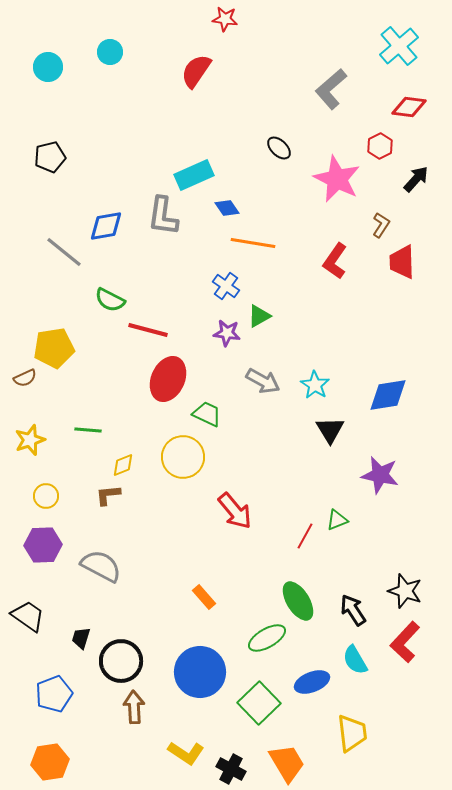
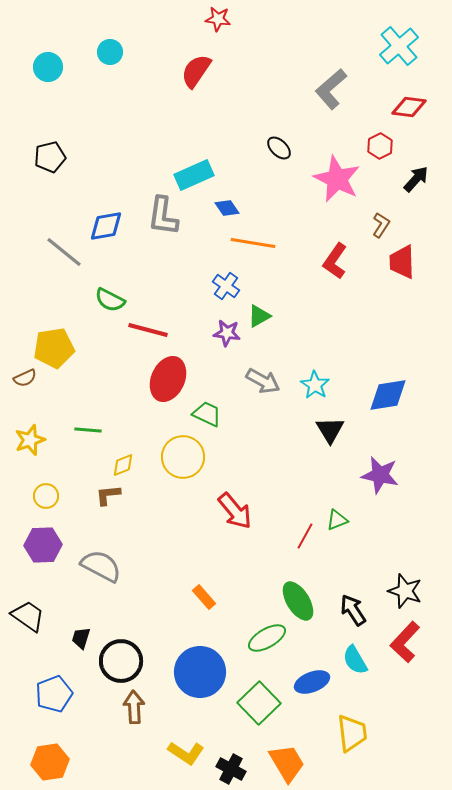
red star at (225, 19): moved 7 px left
